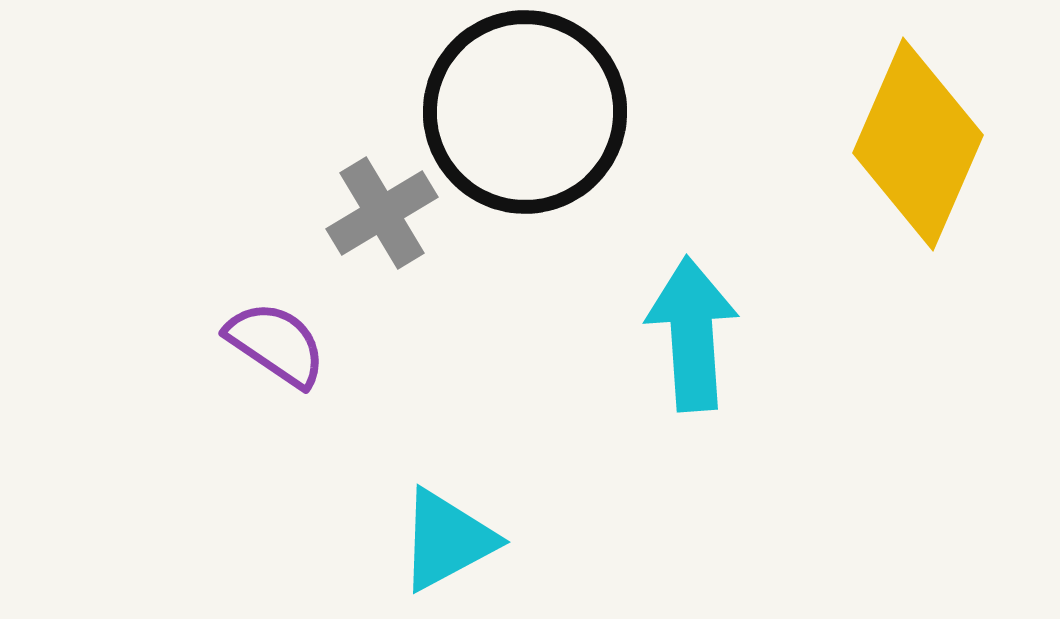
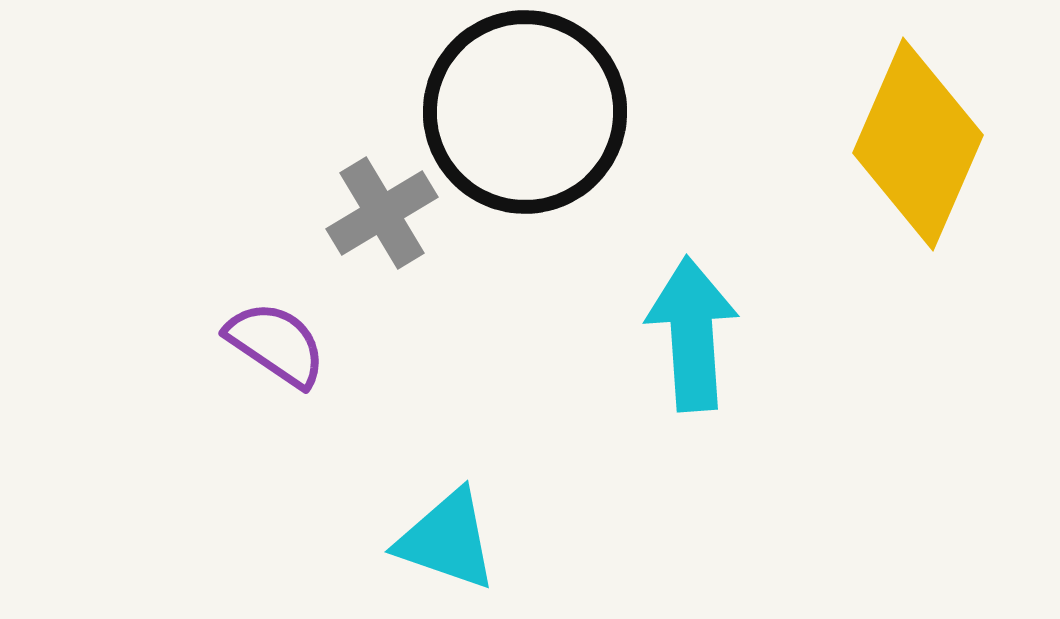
cyan triangle: rotated 47 degrees clockwise
